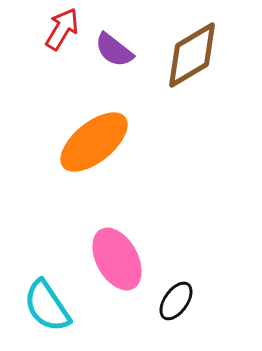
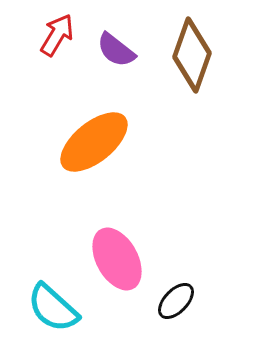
red arrow: moved 5 px left, 6 px down
purple semicircle: moved 2 px right
brown diamond: rotated 40 degrees counterclockwise
black ellipse: rotated 9 degrees clockwise
cyan semicircle: moved 6 px right, 2 px down; rotated 14 degrees counterclockwise
